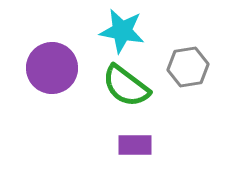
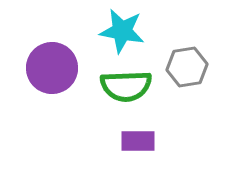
gray hexagon: moved 1 px left
green semicircle: rotated 39 degrees counterclockwise
purple rectangle: moved 3 px right, 4 px up
